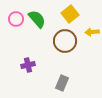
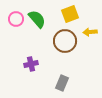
yellow square: rotated 18 degrees clockwise
yellow arrow: moved 2 px left
purple cross: moved 3 px right, 1 px up
